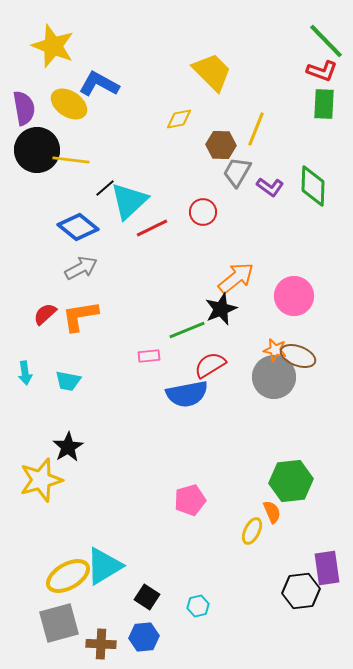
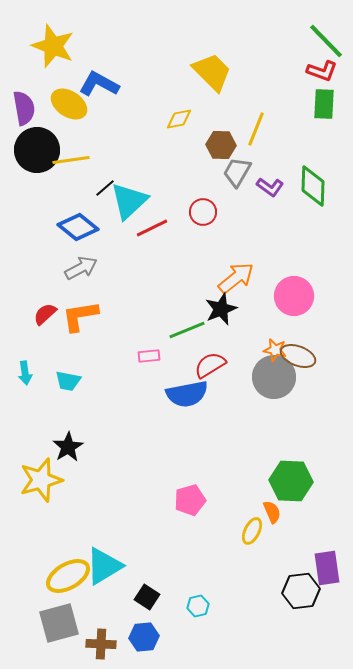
yellow line at (71, 160): rotated 15 degrees counterclockwise
green hexagon at (291, 481): rotated 9 degrees clockwise
